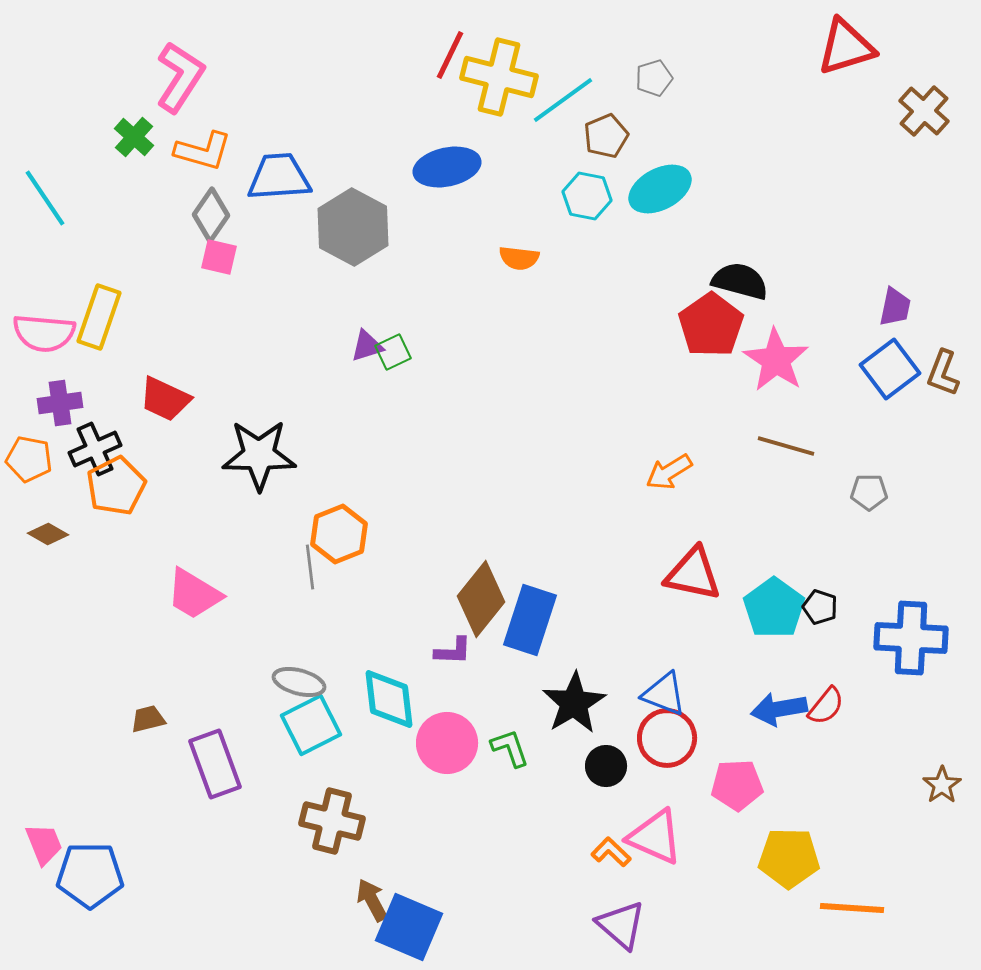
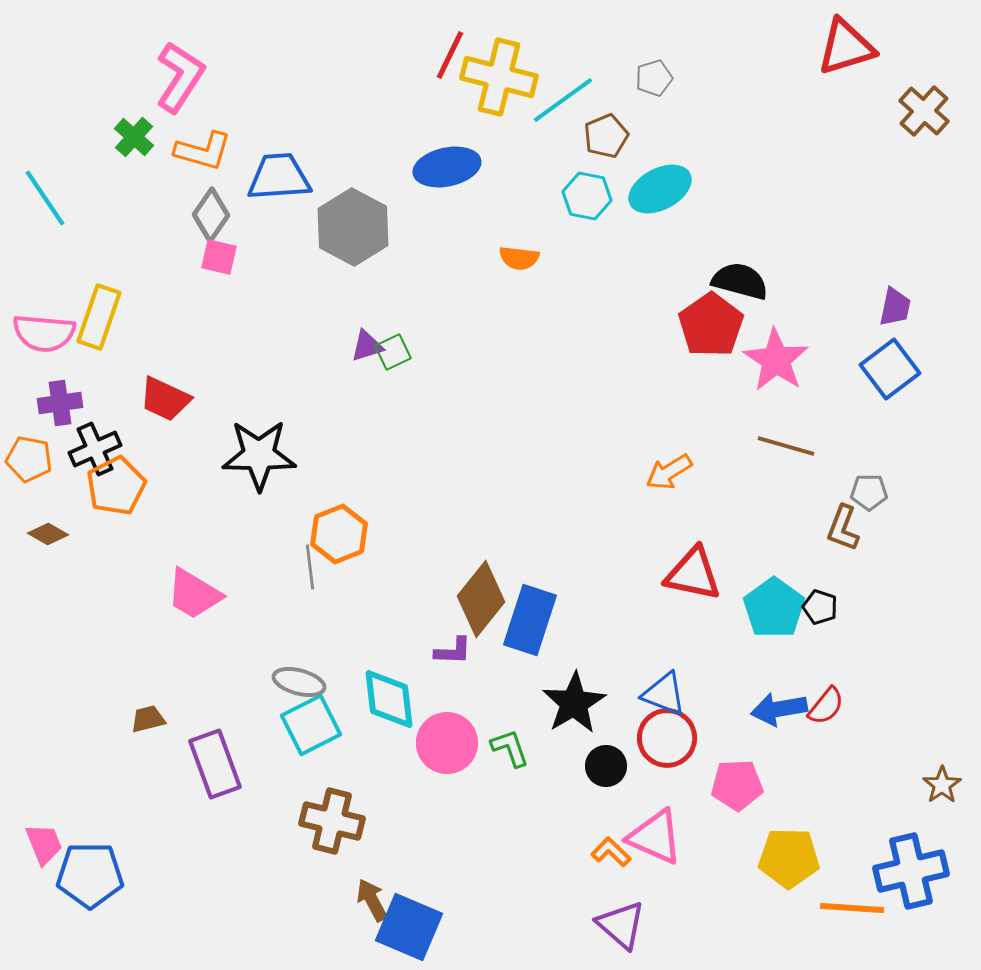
brown L-shape at (943, 373): moved 100 px left, 155 px down
blue cross at (911, 638): moved 233 px down; rotated 16 degrees counterclockwise
